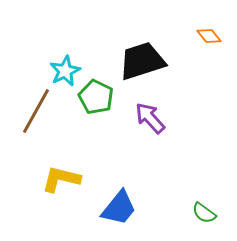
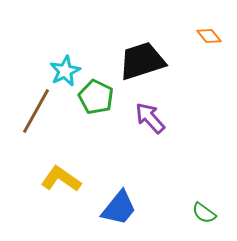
yellow L-shape: rotated 21 degrees clockwise
